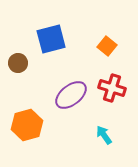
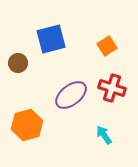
orange square: rotated 18 degrees clockwise
